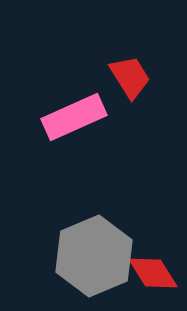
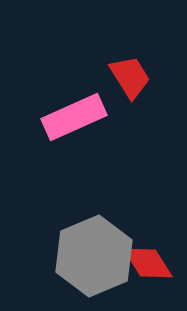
red diamond: moved 5 px left, 10 px up
